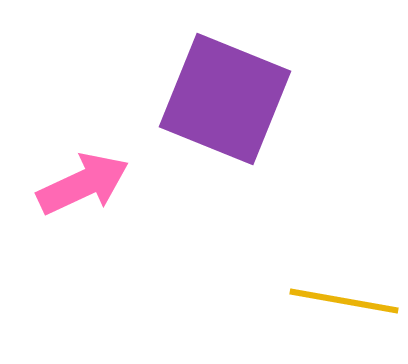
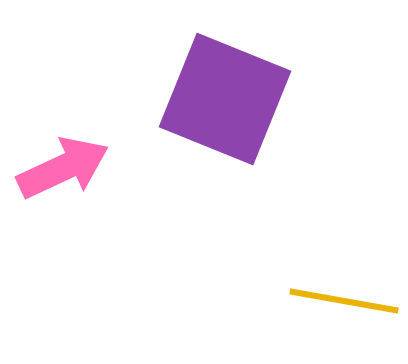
pink arrow: moved 20 px left, 16 px up
